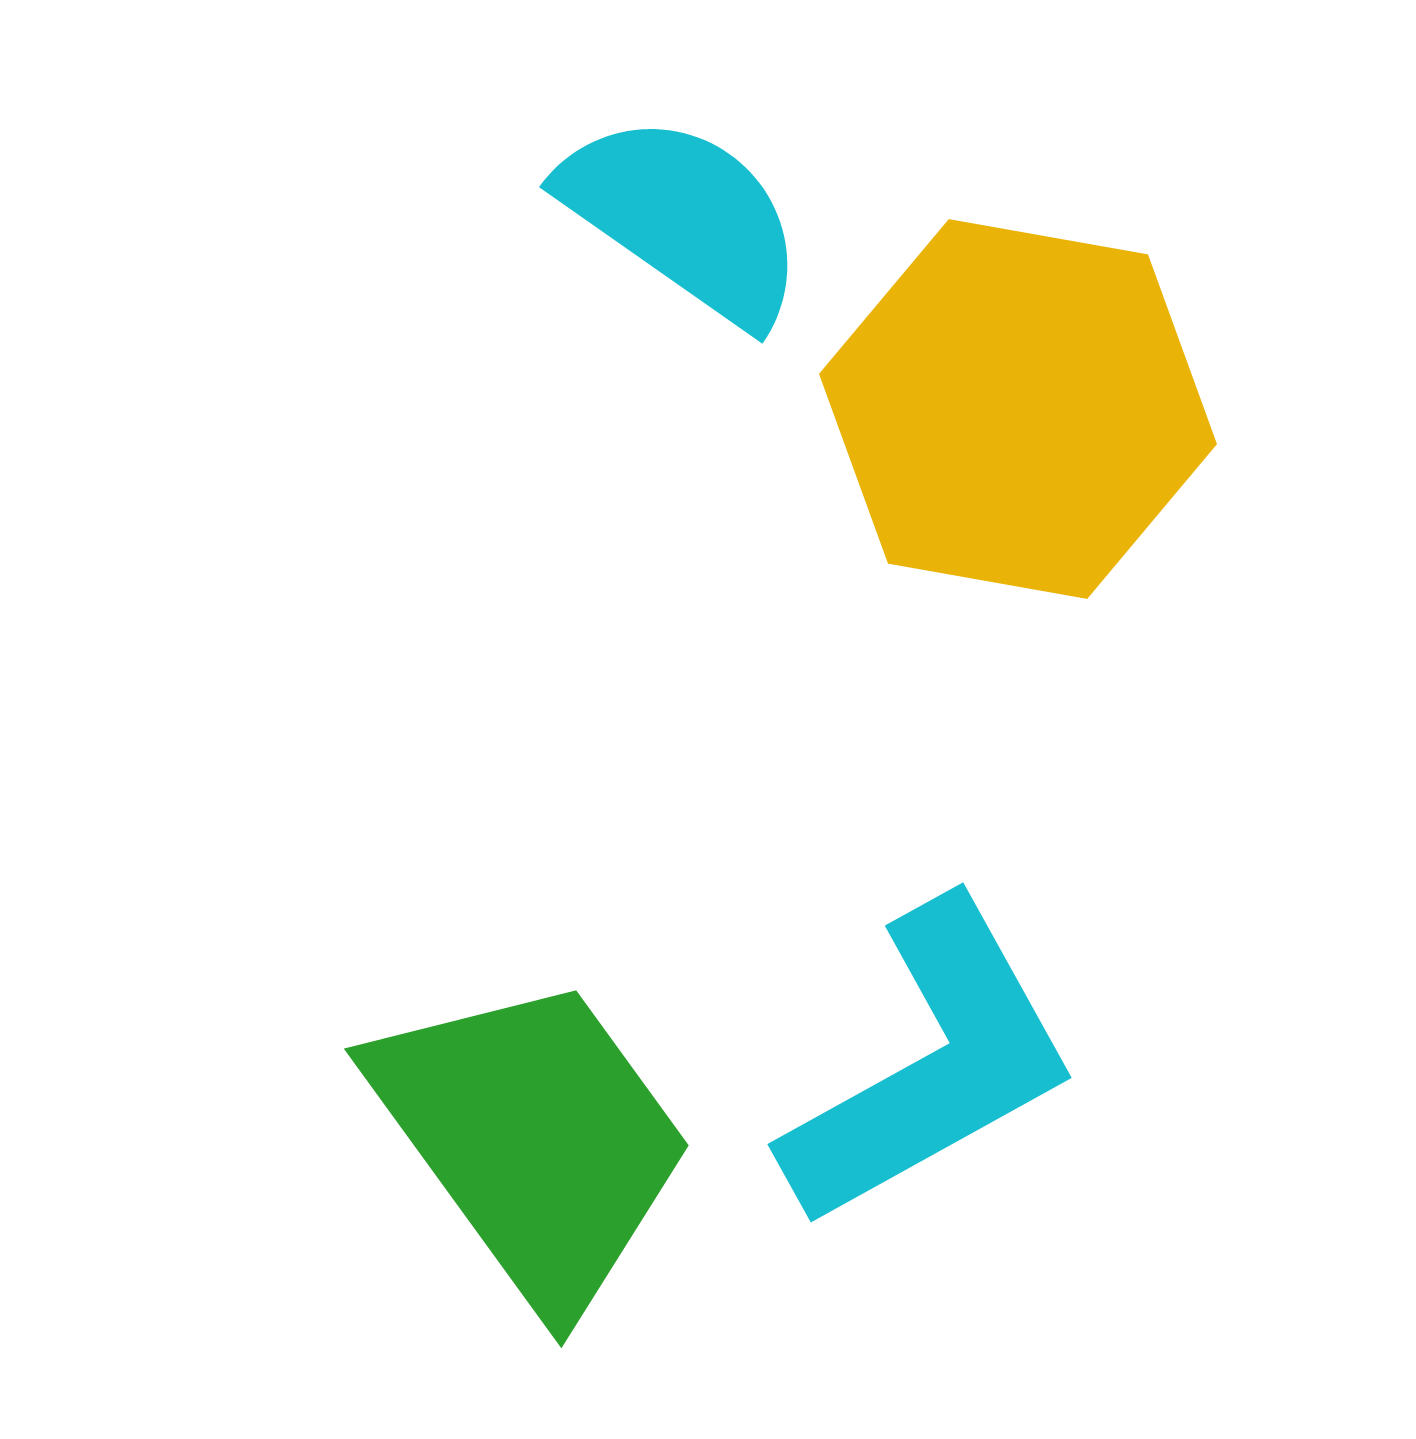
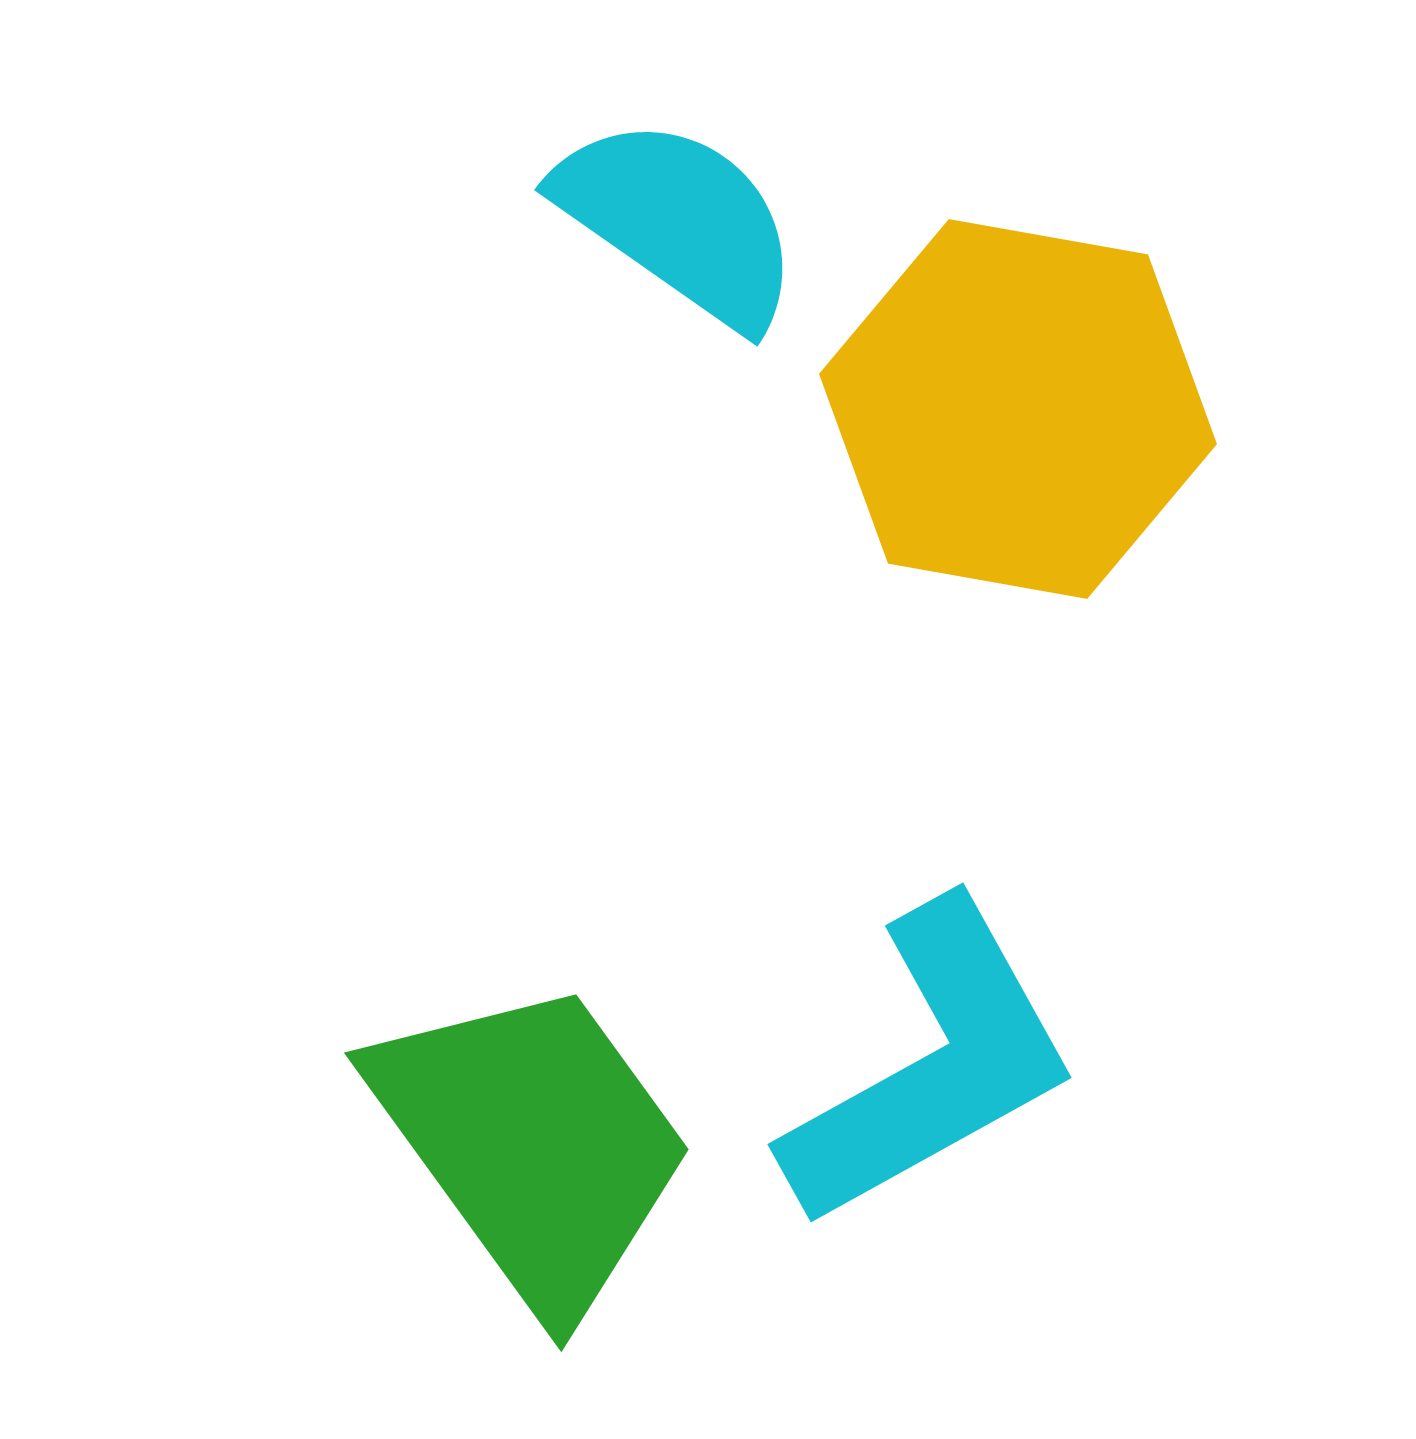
cyan semicircle: moved 5 px left, 3 px down
green trapezoid: moved 4 px down
